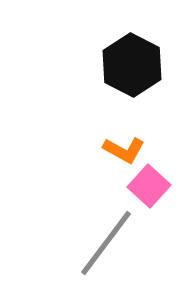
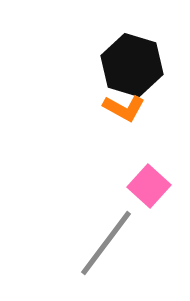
black hexagon: rotated 10 degrees counterclockwise
orange L-shape: moved 42 px up
